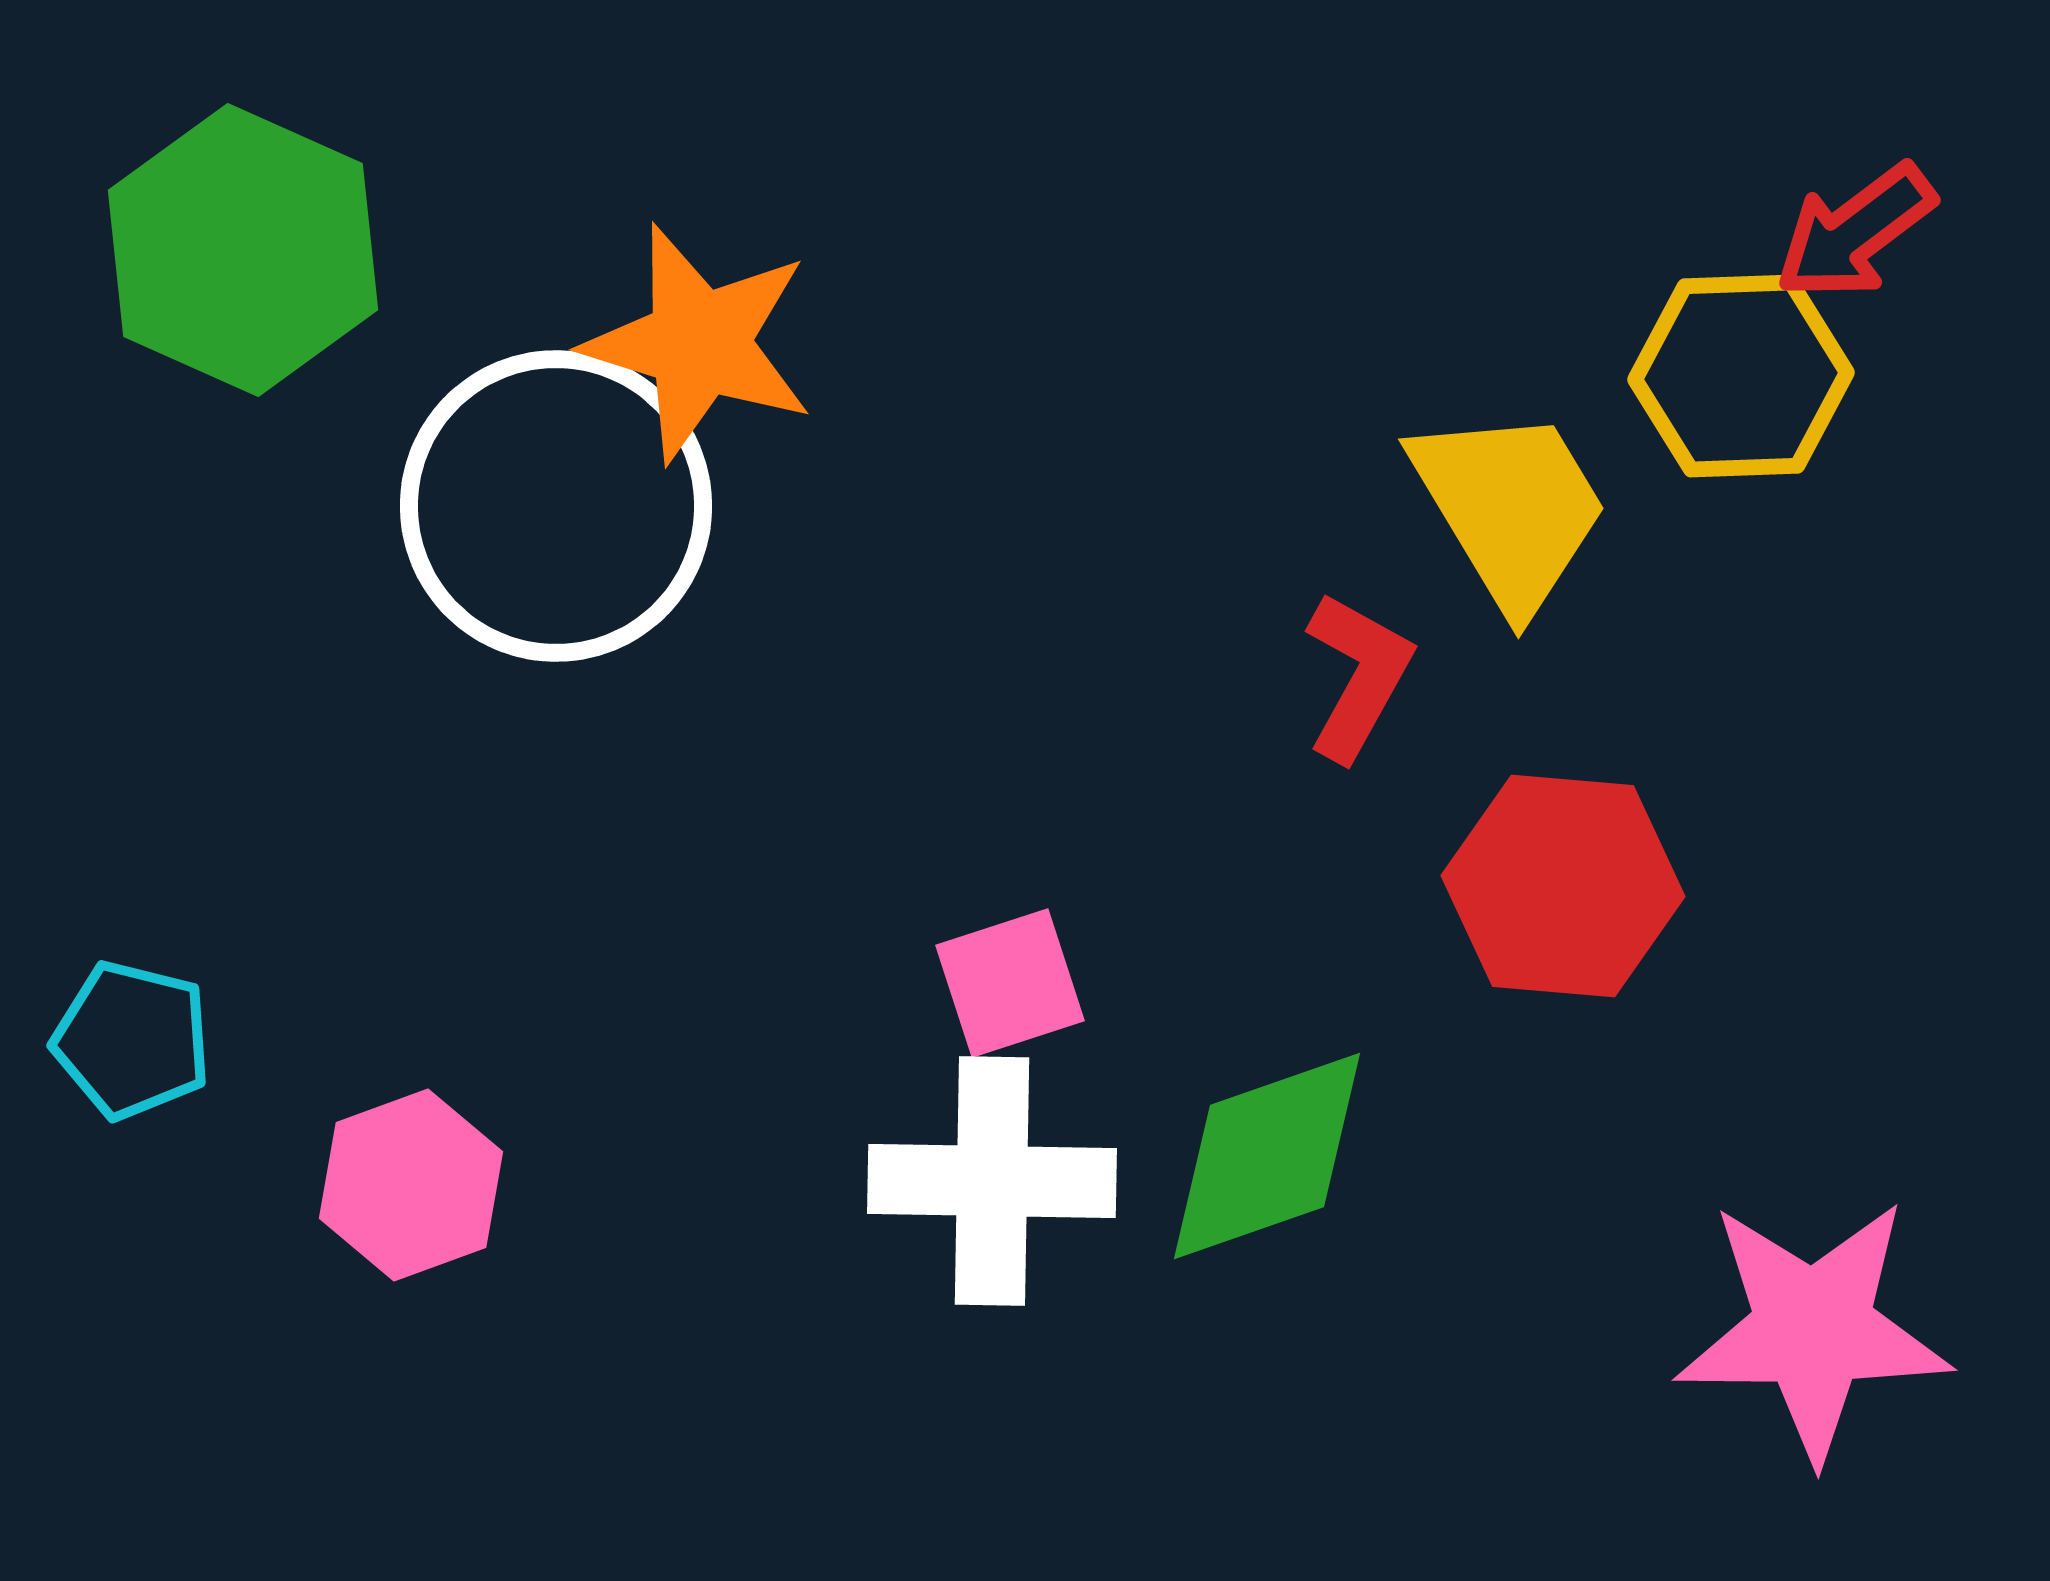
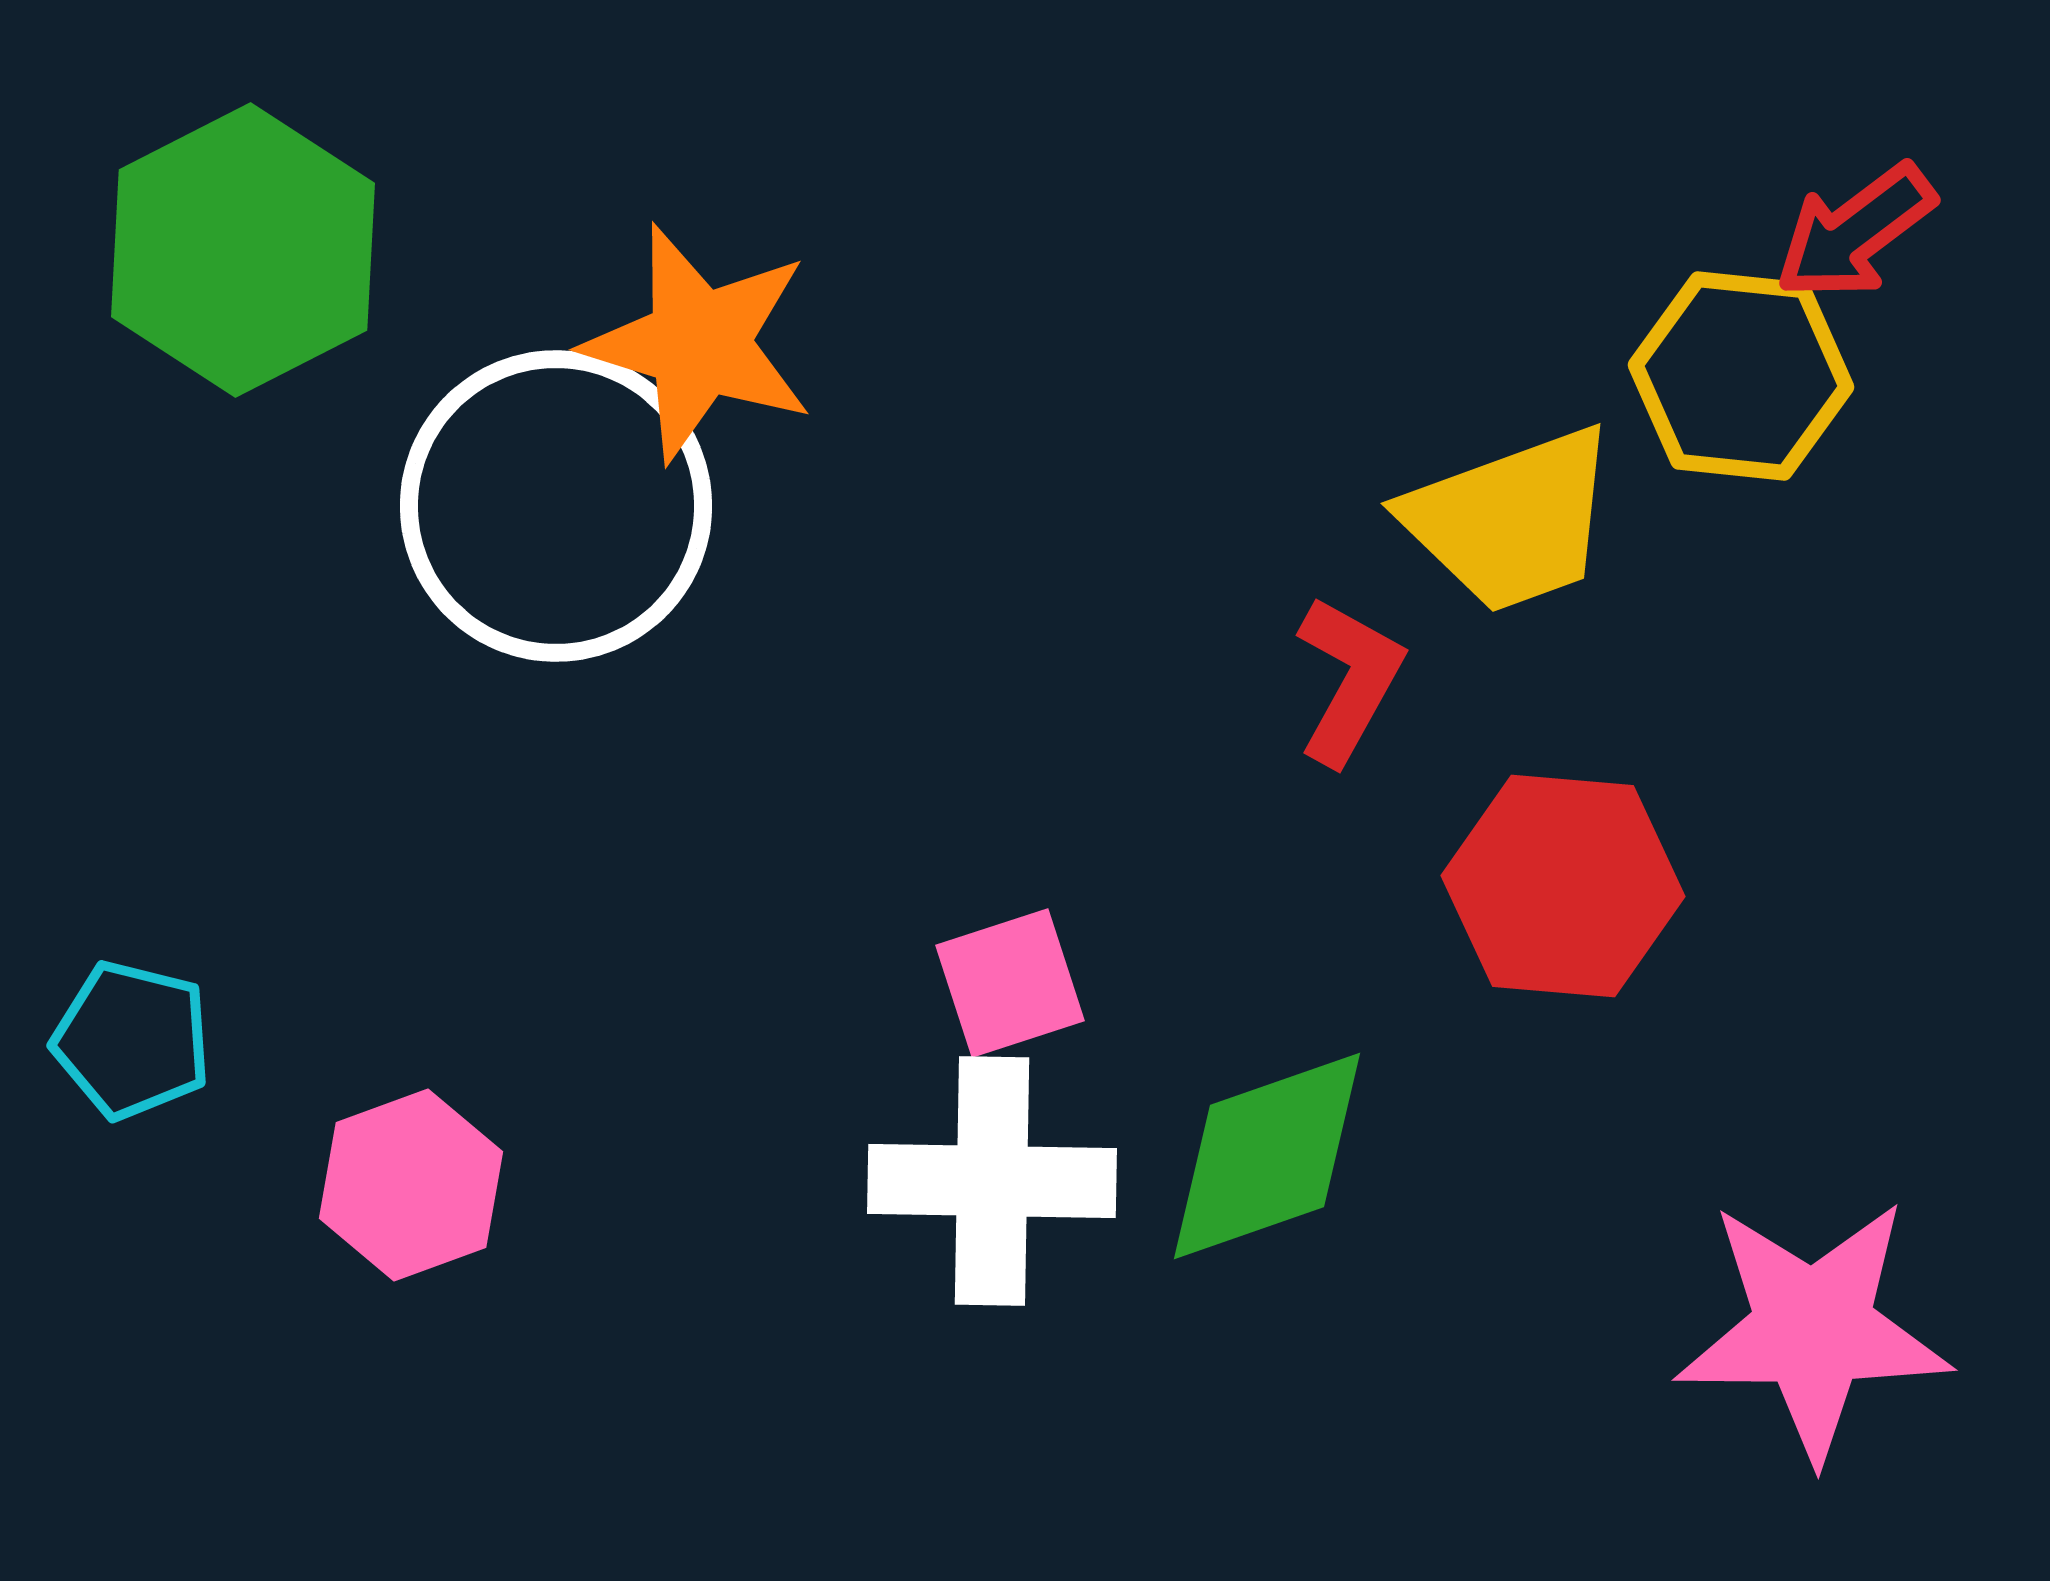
green hexagon: rotated 9 degrees clockwise
yellow hexagon: rotated 8 degrees clockwise
yellow trapezoid: moved 1 px right, 12 px down; rotated 101 degrees clockwise
red L-shape: moved 9 px left, 4 px down
